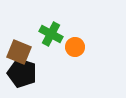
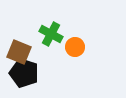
black pentagon: moved 2 px right
